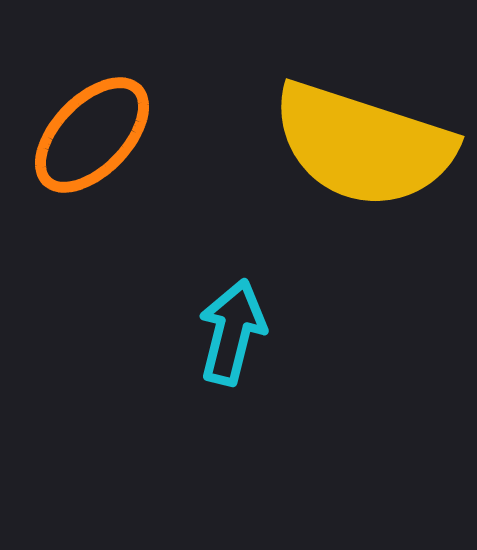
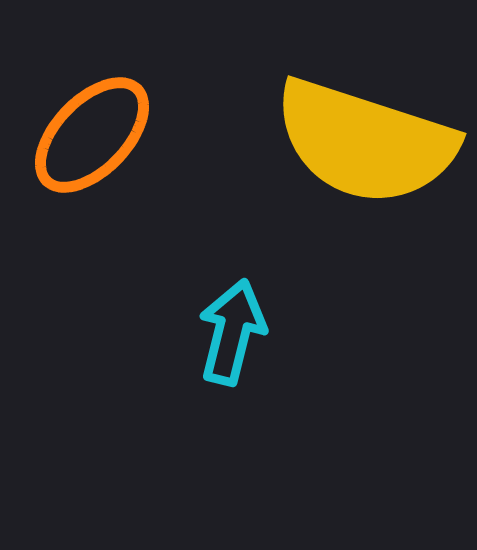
yellow semicircle: moved 2 px right, 3 px up
